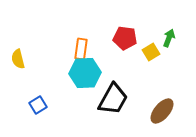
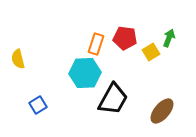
orange rectangle: moved 15 px right, 5 px up; rotated 10 degrees clockwise
